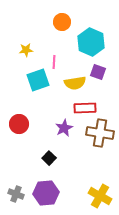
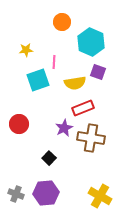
red rectangle: moved 2 px left; rotated 20 degrees counterclockwise
brown cross: moved 9 px left, 5 px down
